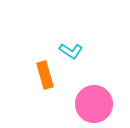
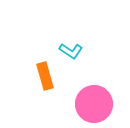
orange rectangle: moved 1 px down
